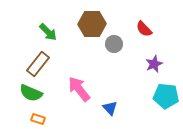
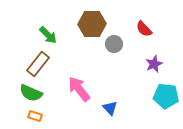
green arrow: moved 3 px down
orange rectangle: moved 3 px left, 3 px up
